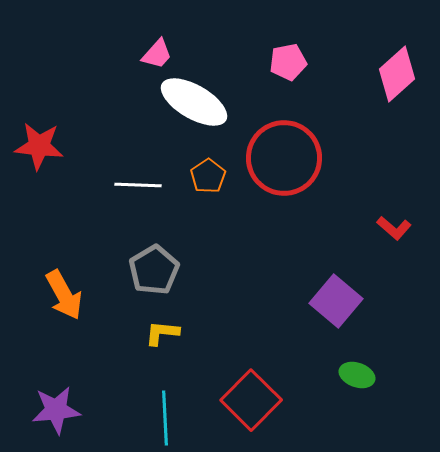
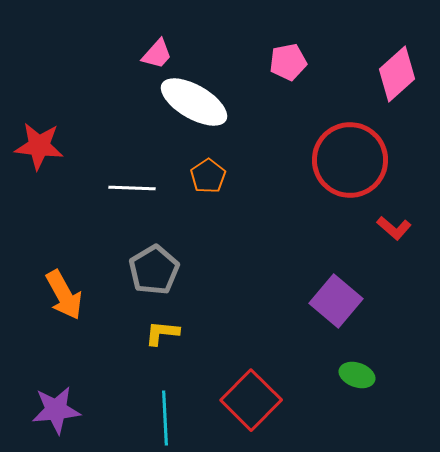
red circle: moved 66 px right, 2 px down
white line: moved 6 px left, 3 px down
